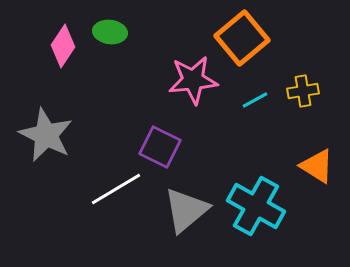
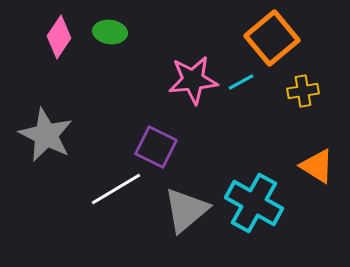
orange square: moved 30 px right
pink diamond: moved 4 px left, 9 px up
cyan line: moved 14 px left, 18 px up
purple square: moved 4 px left
cyan cross: moved 2 px left, 3 px up
